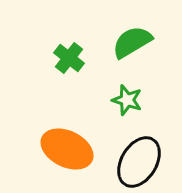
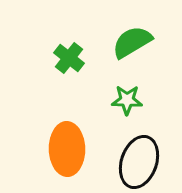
green star: rotated 16 degrees counterclockwise
orange ellipse: rotated 63 degrees clockwise
black ellipse: rotated 12 degrees counterclockwise
